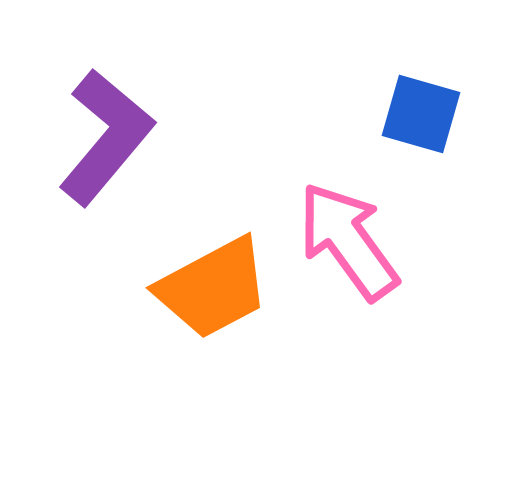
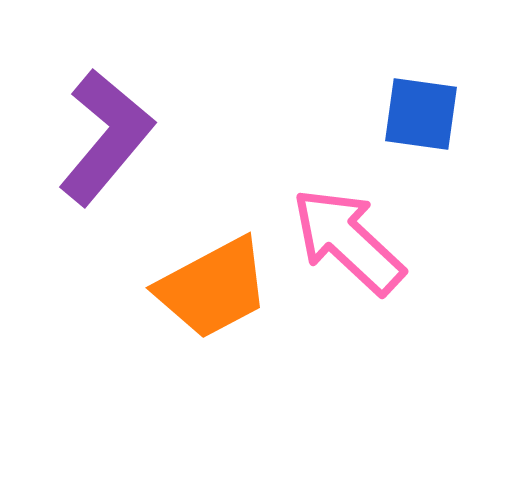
blue square: rotated 8 degrees counterclockwise
pink arrow: rotated 11 degrees counterclockwise
